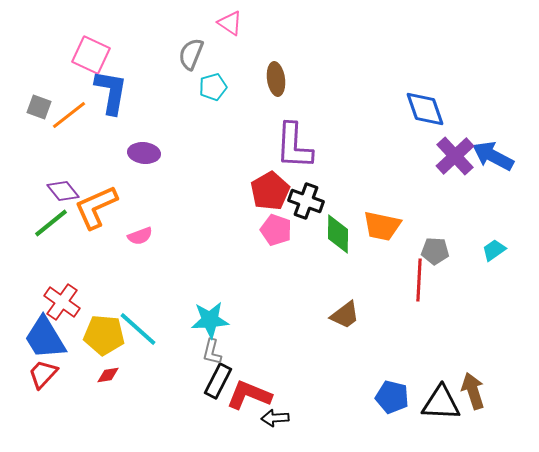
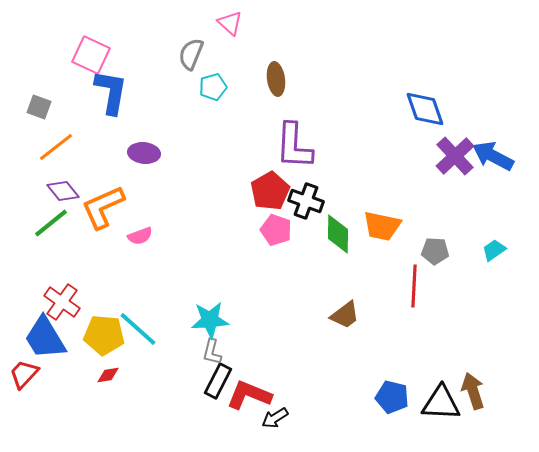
pink triangle: rotated 8 degrees clockwise
orange line: moved 13 px left, 32 px down
orange L-shape: moved 7 px right
red line: moved 5 px left, 6 px down
red trapezoid: moved 19 px left
black arrow: rotated 28 degrees counterclockwise
